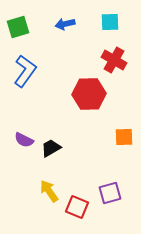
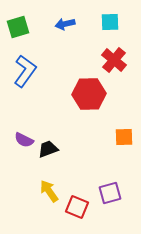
red cross: rotated 10 degrees clockwise
black trapezoid: moved 3 px left, 1 px down; rotated 10 degrees clockwise
